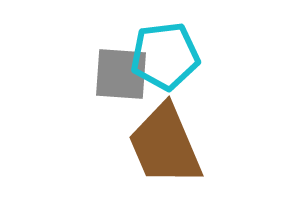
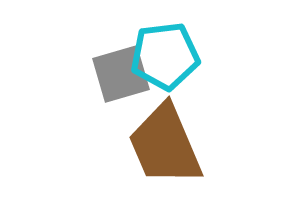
gray square: rotated 20 degrees counterclockwise
